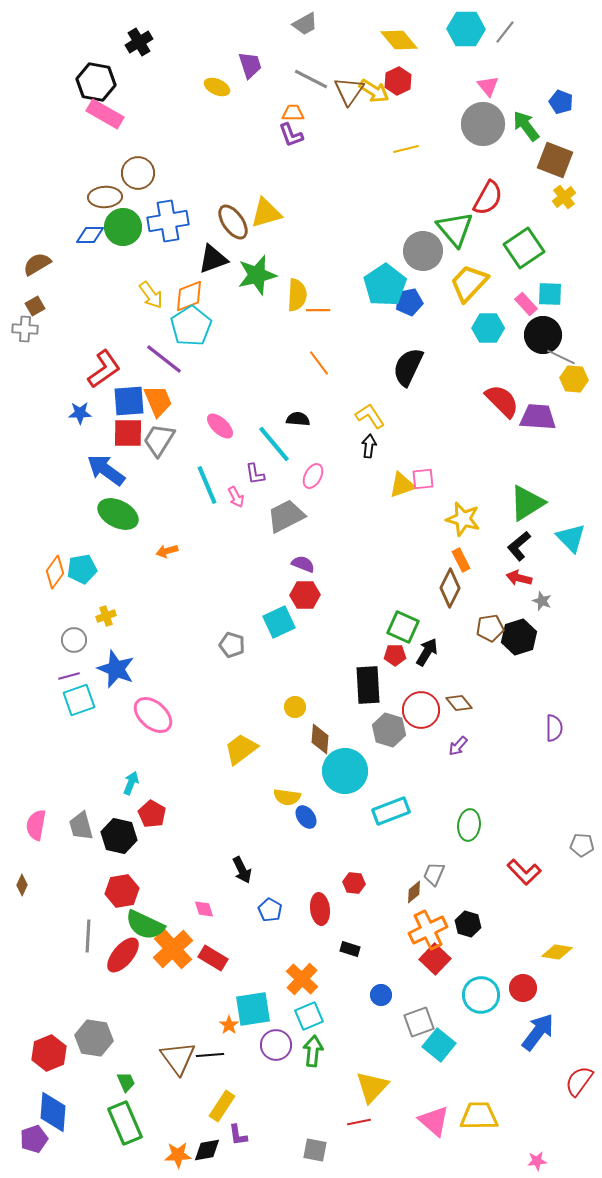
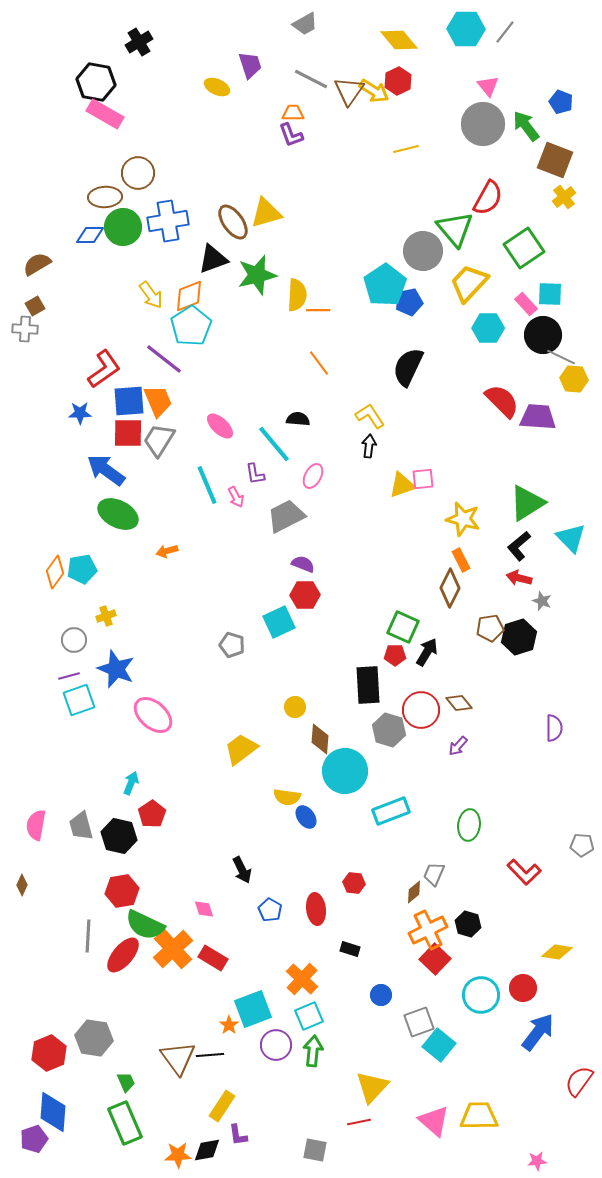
red pentagon at (152, 814): rotated 8 degrees clockwise
red ellipse at (320, 909): moved 4 px left
cyan square at (253, 1009): rotated 12 degrees counterclockwise
